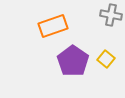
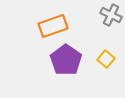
gray cross: rotated 15 degrees clockwise
purple pentagon: moved 7 px left, 1 px up
